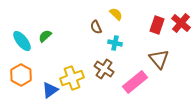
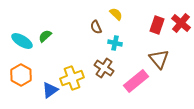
cyan ellipse: rotated 20 degrees counterclockwise
brown cross: moved 1 px up
pink rectangle: moved 1 px right, 1 px up
